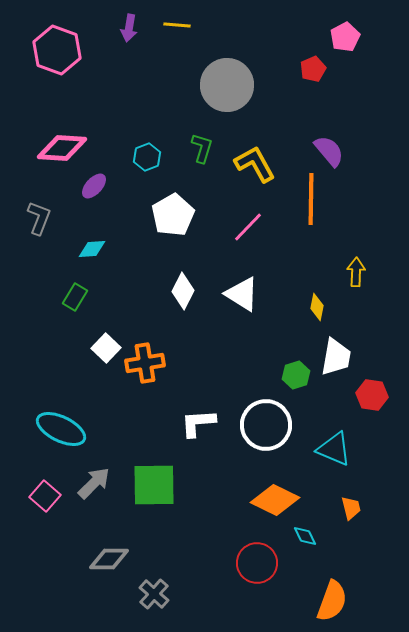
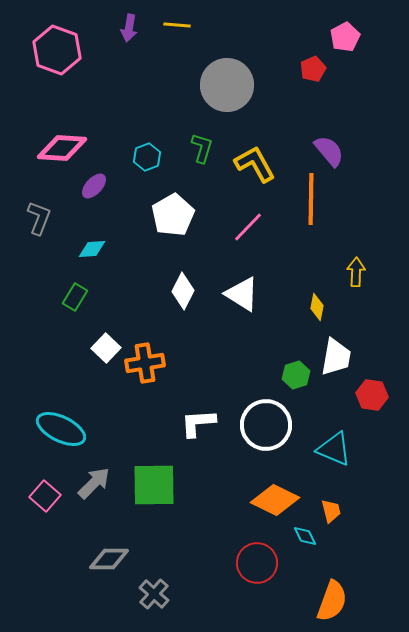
orange trapezoid at (351, 508): moved 20 px left, 3 px down
